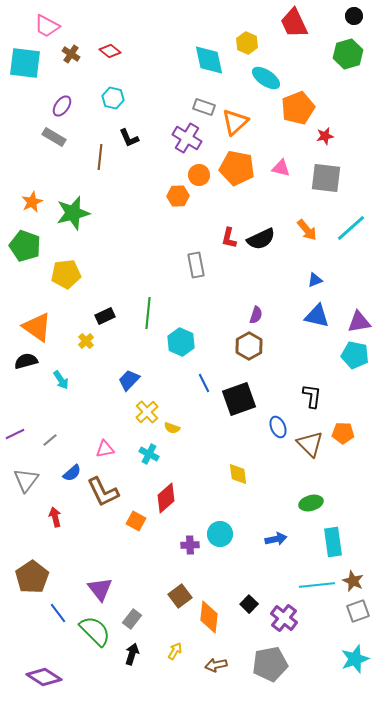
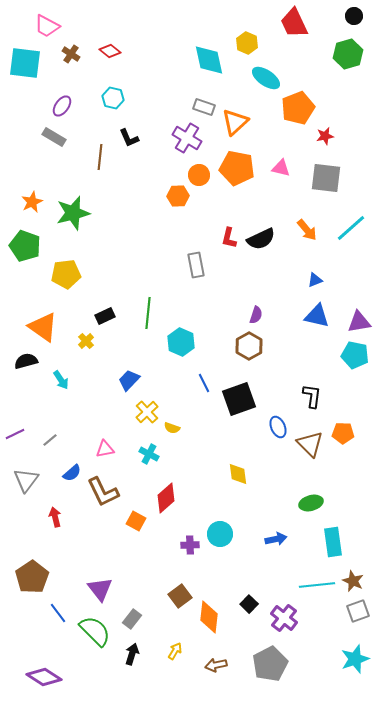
orange triangle at (37, 327): moved 6 px right
gray pentagon at (270, 664): rotated 16 degrees counterclockwise
